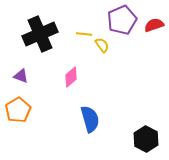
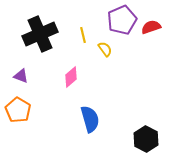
red semicircle: moved 3 px left, 2 px down
yellow line: moved 1 px left, 1 px down; rotated 70 degrees clockwise
yellow semicircle: moved 3 px right, 4 px down
orange pentagon: rotated 10 degrees counterclockwise
